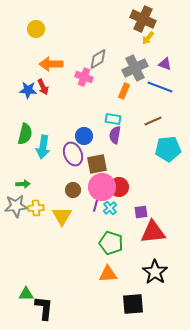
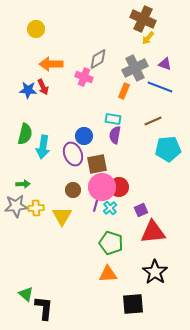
purple square: moved 2 px up; rotated 16 degrees counterclockwise
green triangle: rotated 42 degrees clockwise
